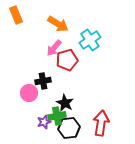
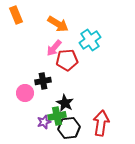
red pentagon: rotated 10 degrees clockwise
pink circle: moved 4 px left
